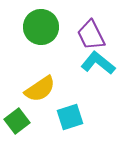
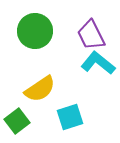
green circle: moved 6 px left, 4 px down
